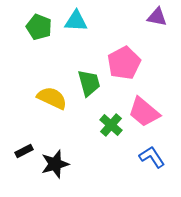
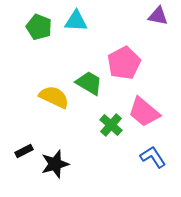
purple triangle: moved 1 px right, 1 px up
green trapezoid: rotated 44 degrees counterclockwise
yellow semicircle: moved 2 px right, 1 px up
blue L-shape: moved 1 px right
